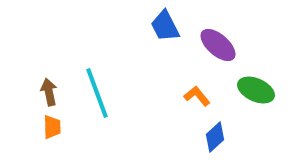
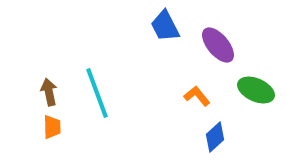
purple ellipse: rotated 9 degrees clockwise
